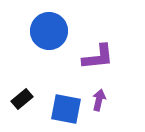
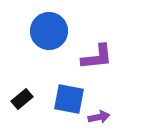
purple L-shape: moved 1 px left
purple arrow: moved 17 px down; rotated 65 degrees clockwise
blue square: moved 3 px right, 10 px up
